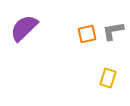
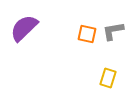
orange square: rotated 24 degrees clockwise
